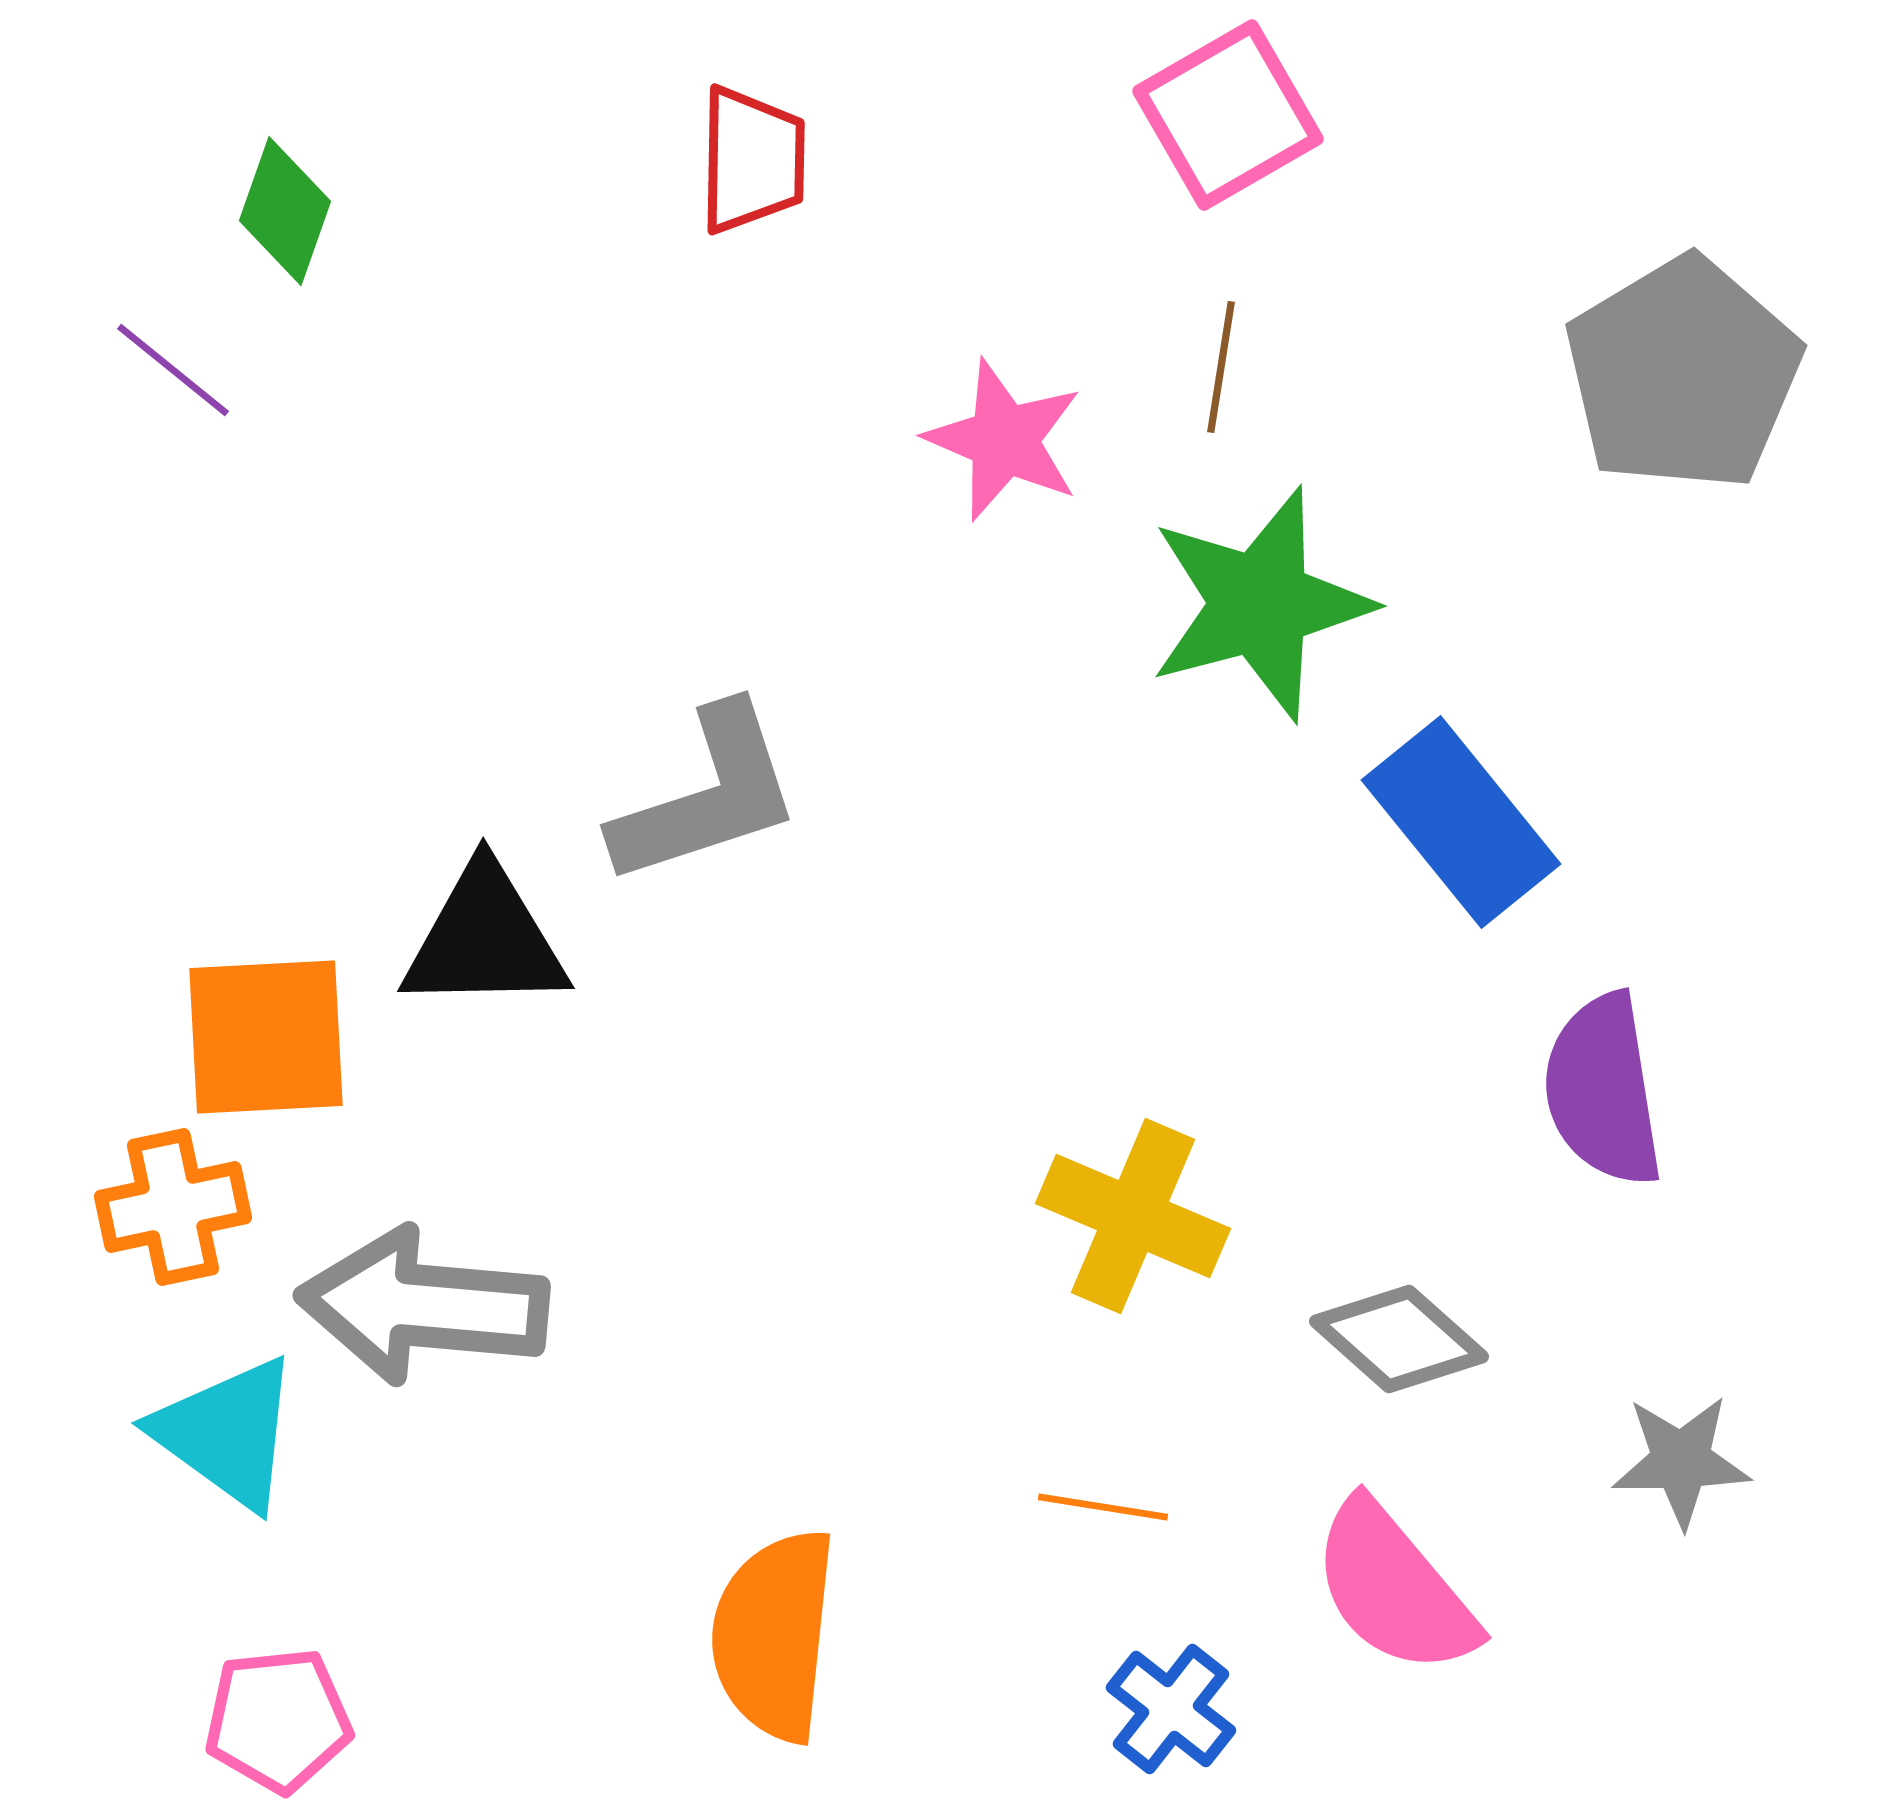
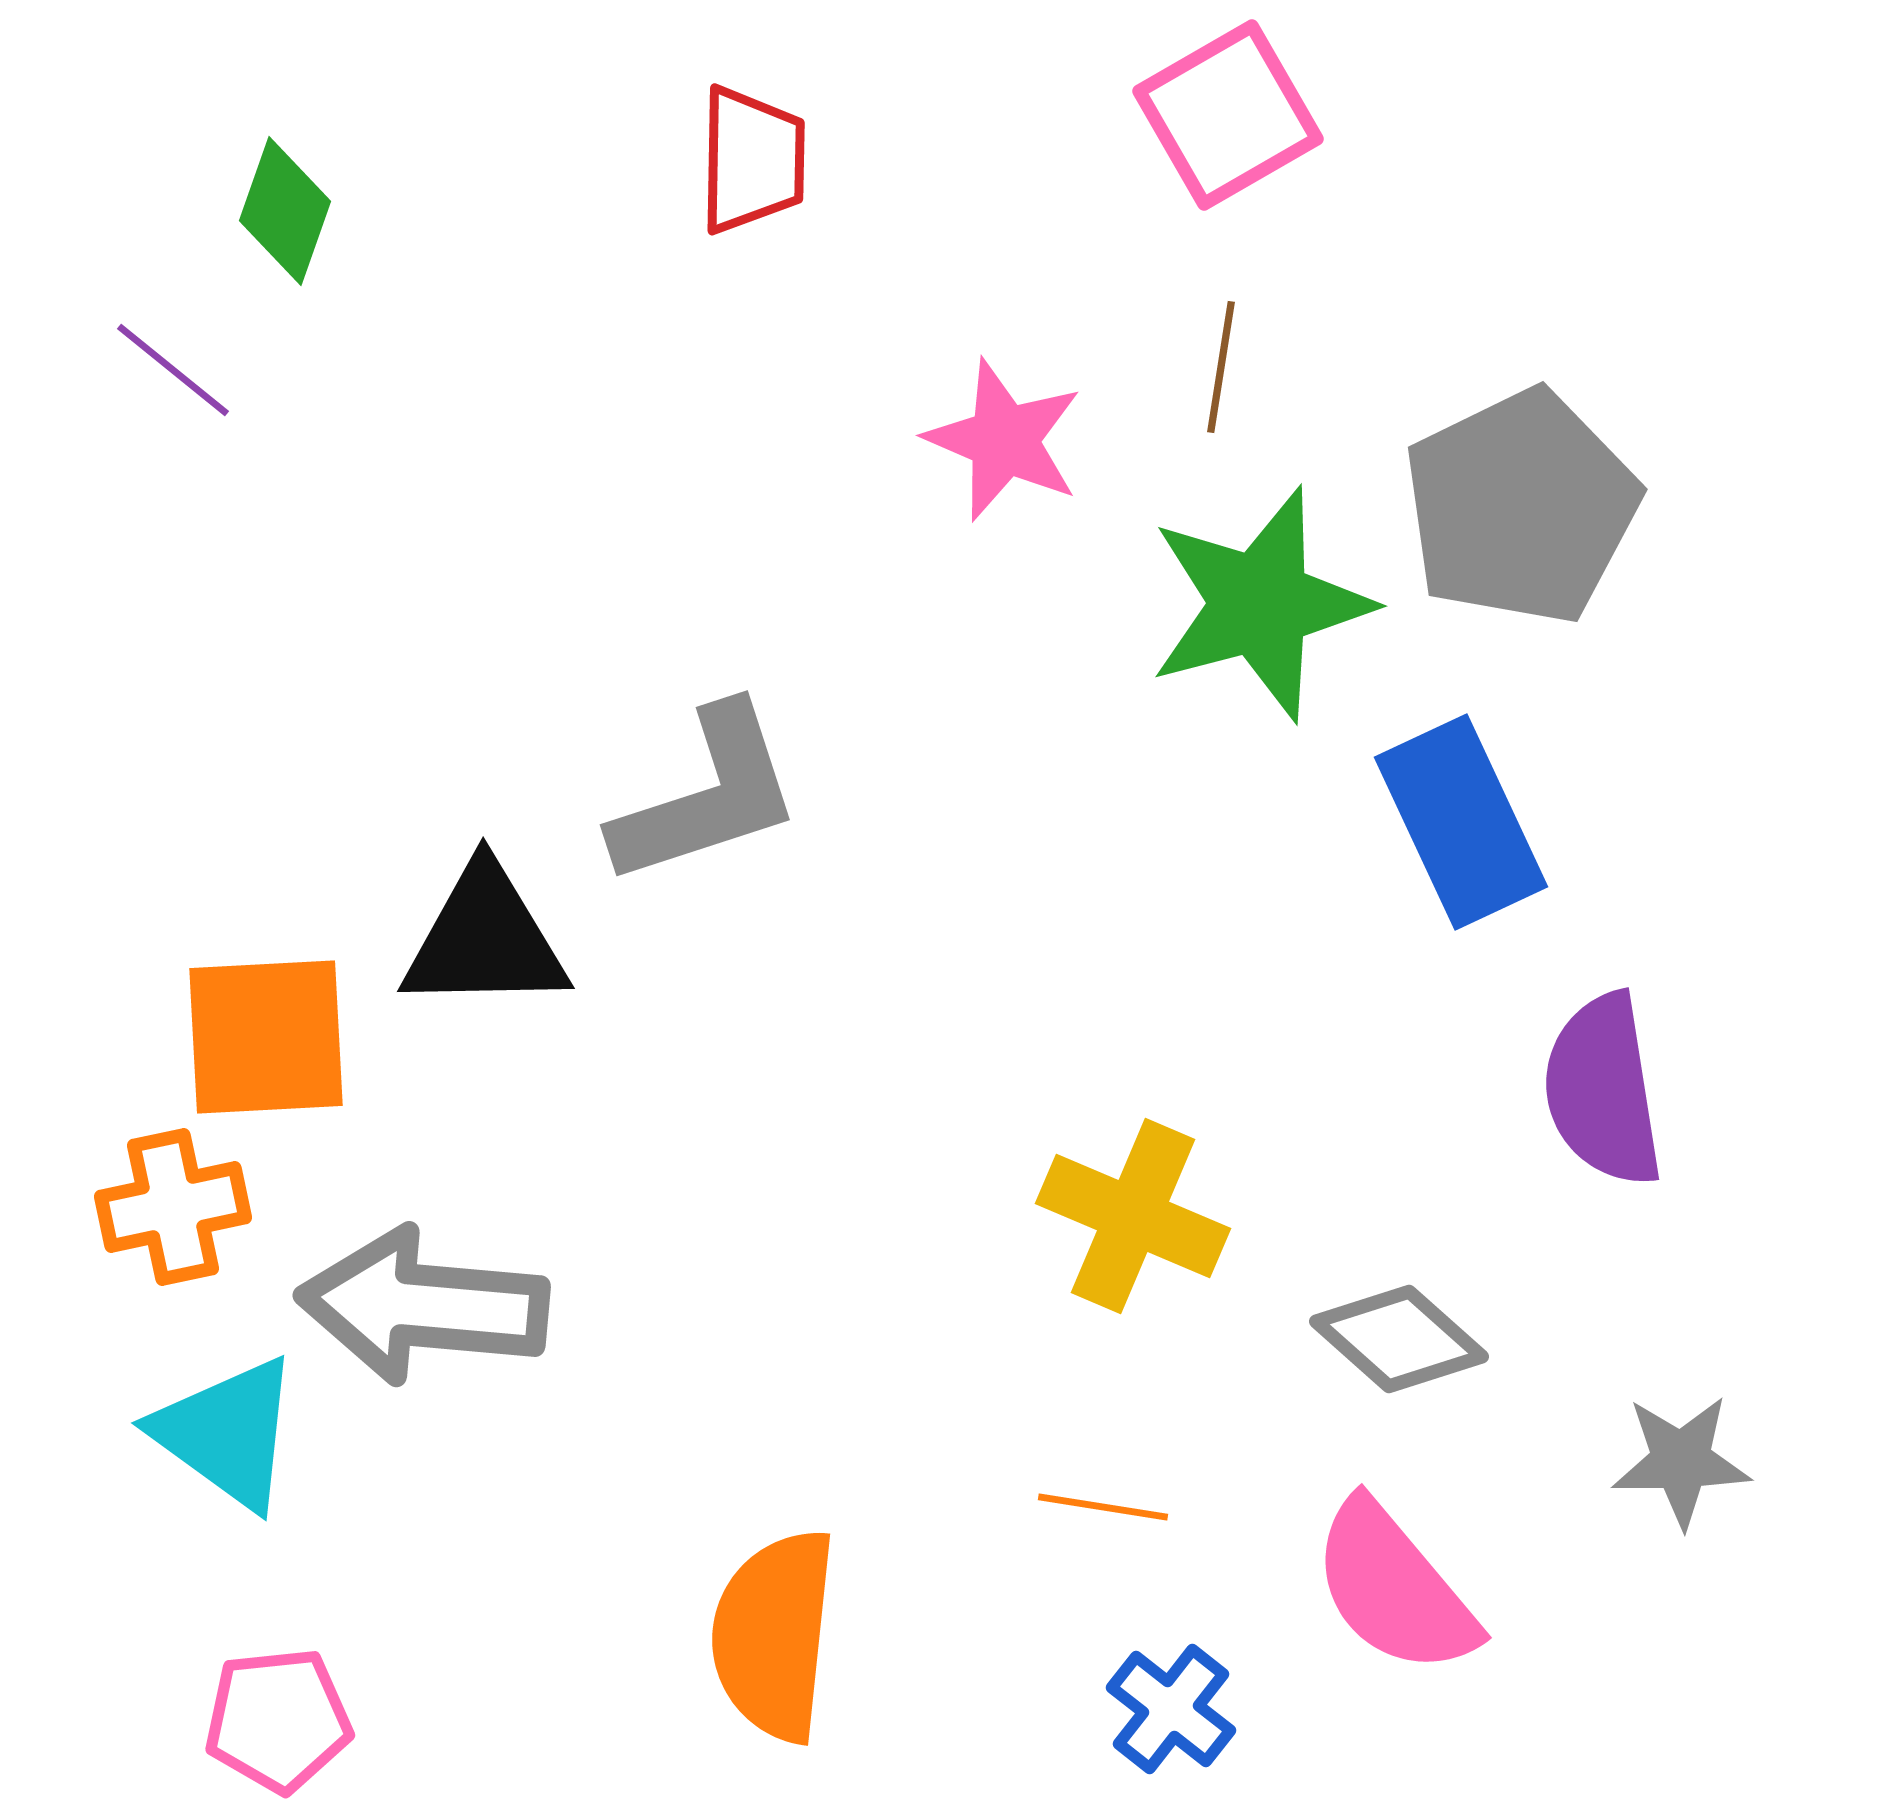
gray pentagon: moved 162 px left, 133 px down; rotated 5 degrees clockwise
blue rectangle: rotated 14 degrees clockwise
